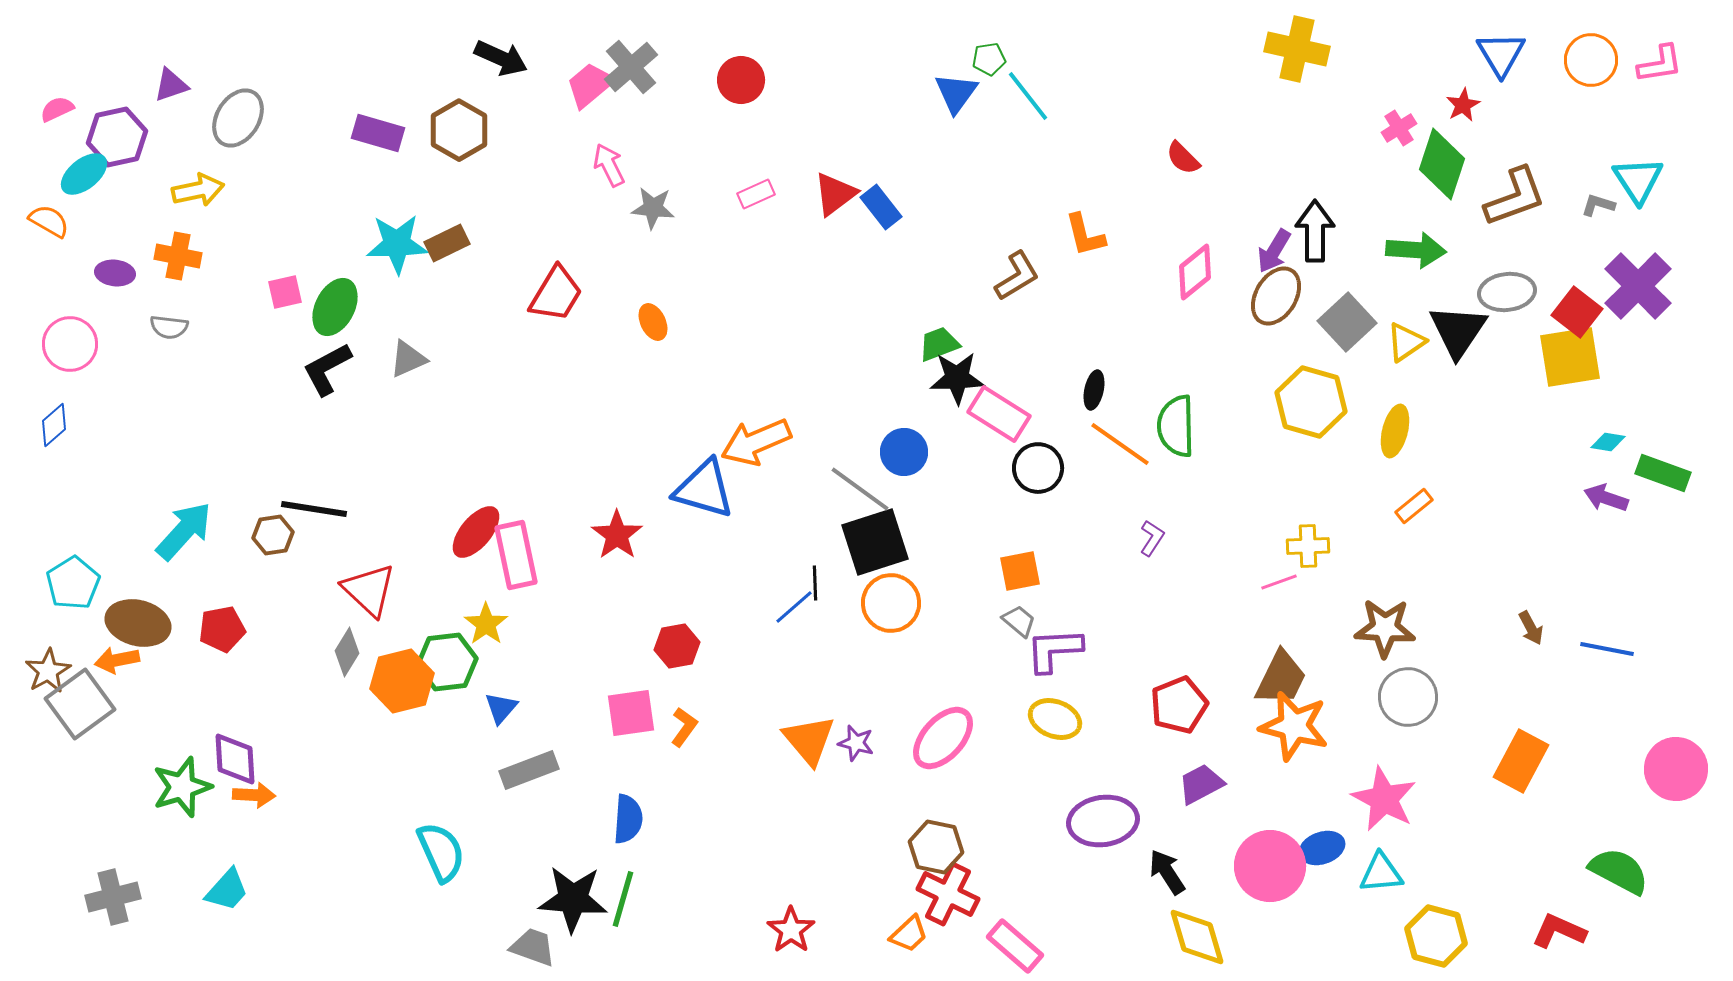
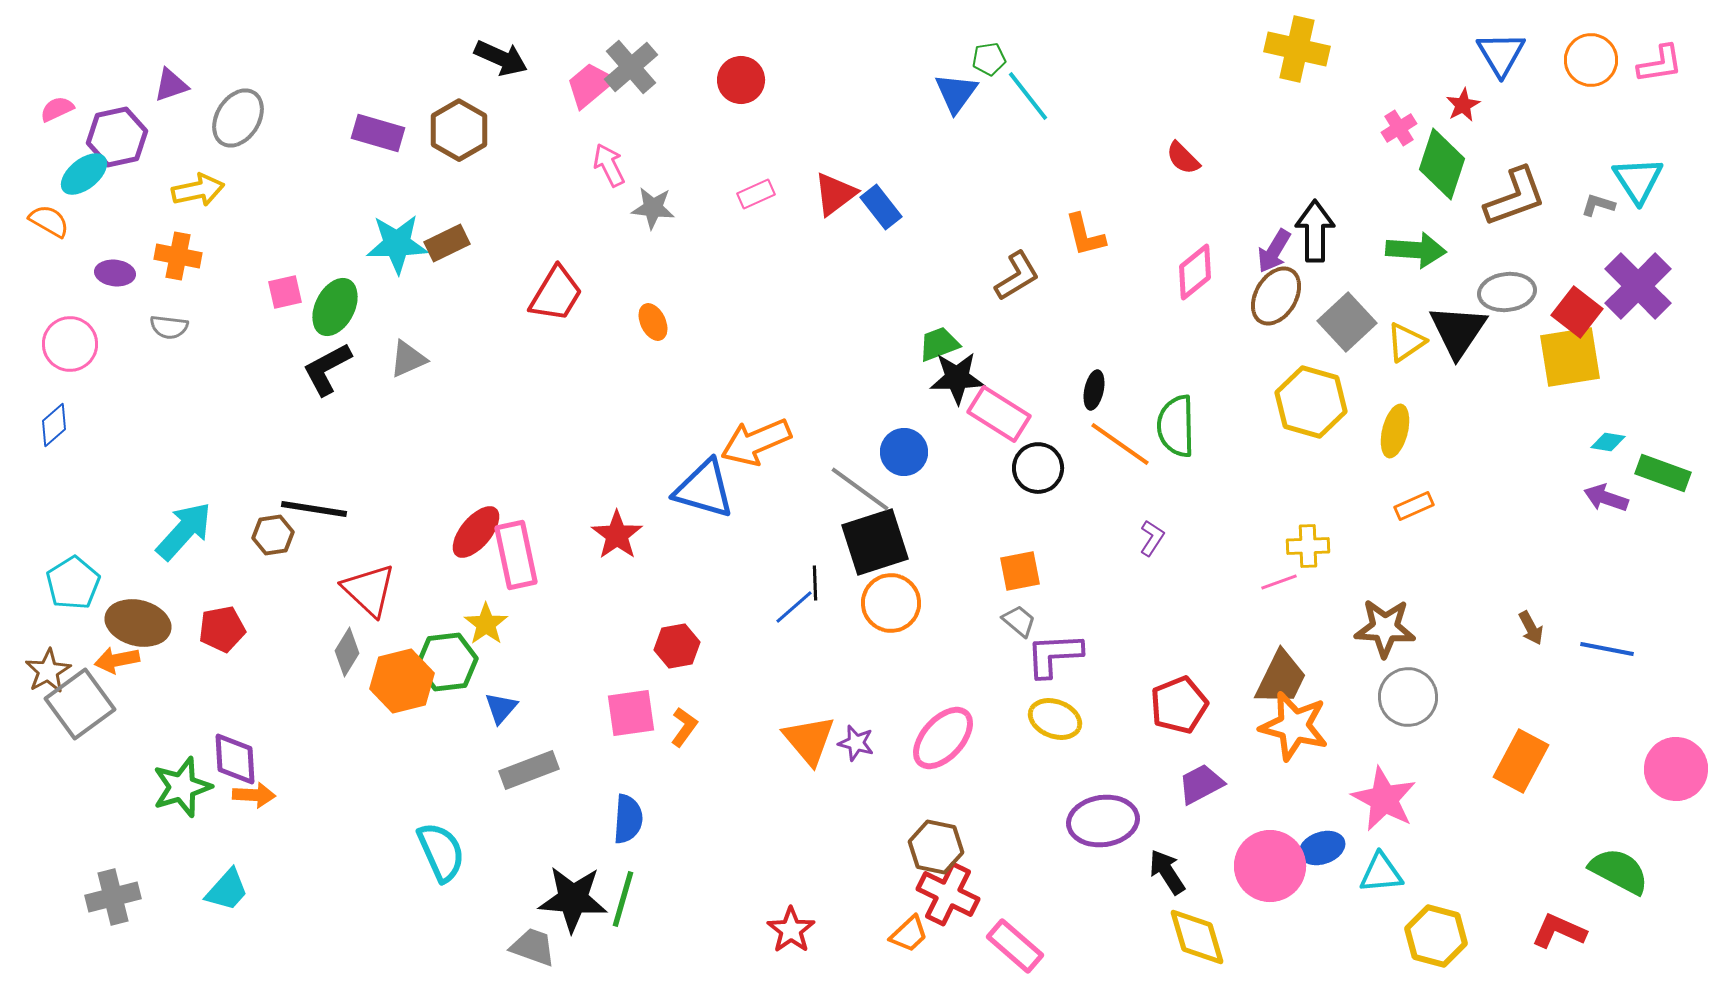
orange rectangle at (1414, 506): rotated 15 degrees clockwise
purple L-shape at (1054, 650): moved 5 px down
